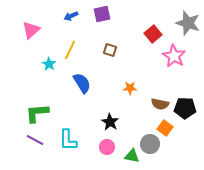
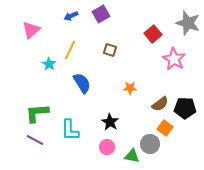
purple square: moved 1 px left; rotated 18 degrees counterclockwise
pink star: moved 3 px down
brown semicircle: rotated 48 degrees counterclockwise
cyan L-shape: moved 2 px right, 10 px up
